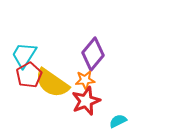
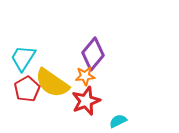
cyan trapezoid: moved 1 px left, 3 px down
red pentagon: moved 2 px left, 14 px down
orange star: moved 4 px up
